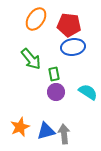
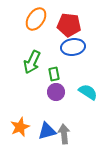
green arrow: moved 1 px right, 3 px down; rotated 65 degrees clockwise
blue triangle: moved 1 px right
